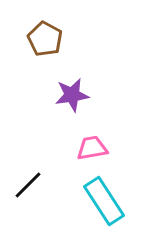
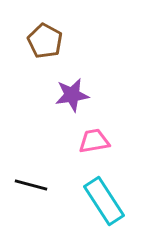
brown pentagon: moved 2 px down
pink trapezoid: moved 2 px right, 7 px up
black line: moved 3 px right; rotated 60 degrees clockwise
